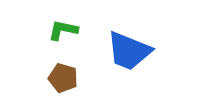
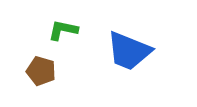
brown pentagon: moved 22 px left, 7 px up
